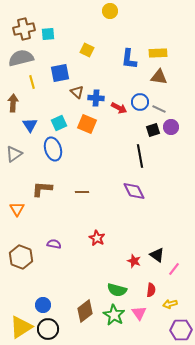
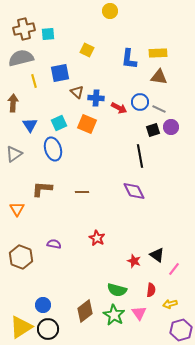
yellow line at (32, 82): moved 2 px right, 1 px up
purple hexagon at (181, 330): rotated 15 degrees counterclockwise
